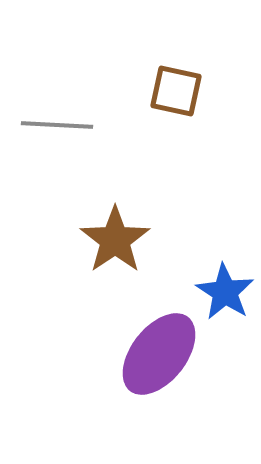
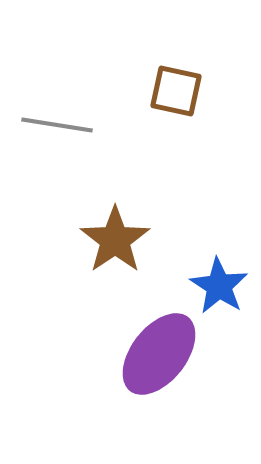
gray line: rotated 6 degrees clockwise
blue star: moved 6 px left, 6 px up
